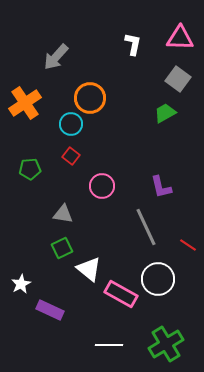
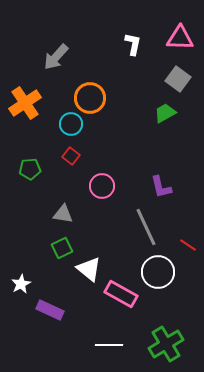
white circle: moved 7 px up
